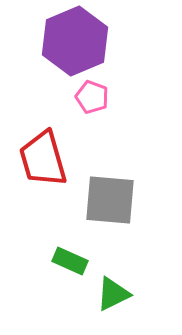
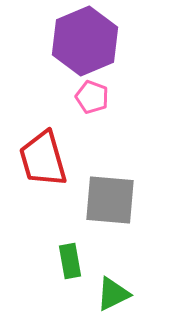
purple hexagon: moved 10 px right
green rectangle: rotated 56 degrees clockwise
